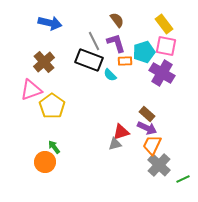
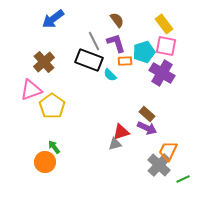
blue arrow: moved 3 px right, 4 px up; rotated 130 degrees clockwise
orange trapezoid: moved 16 px right, 6 px down
